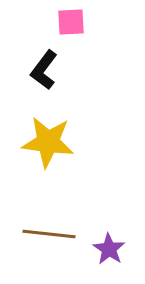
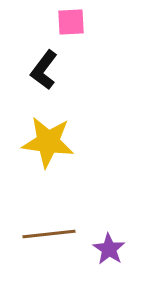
brown line: rotated 12 degrees counterclockwise
